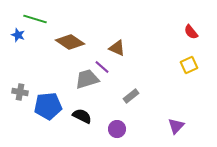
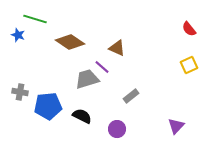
red semicircle: moved 2 px left, 3 px up
